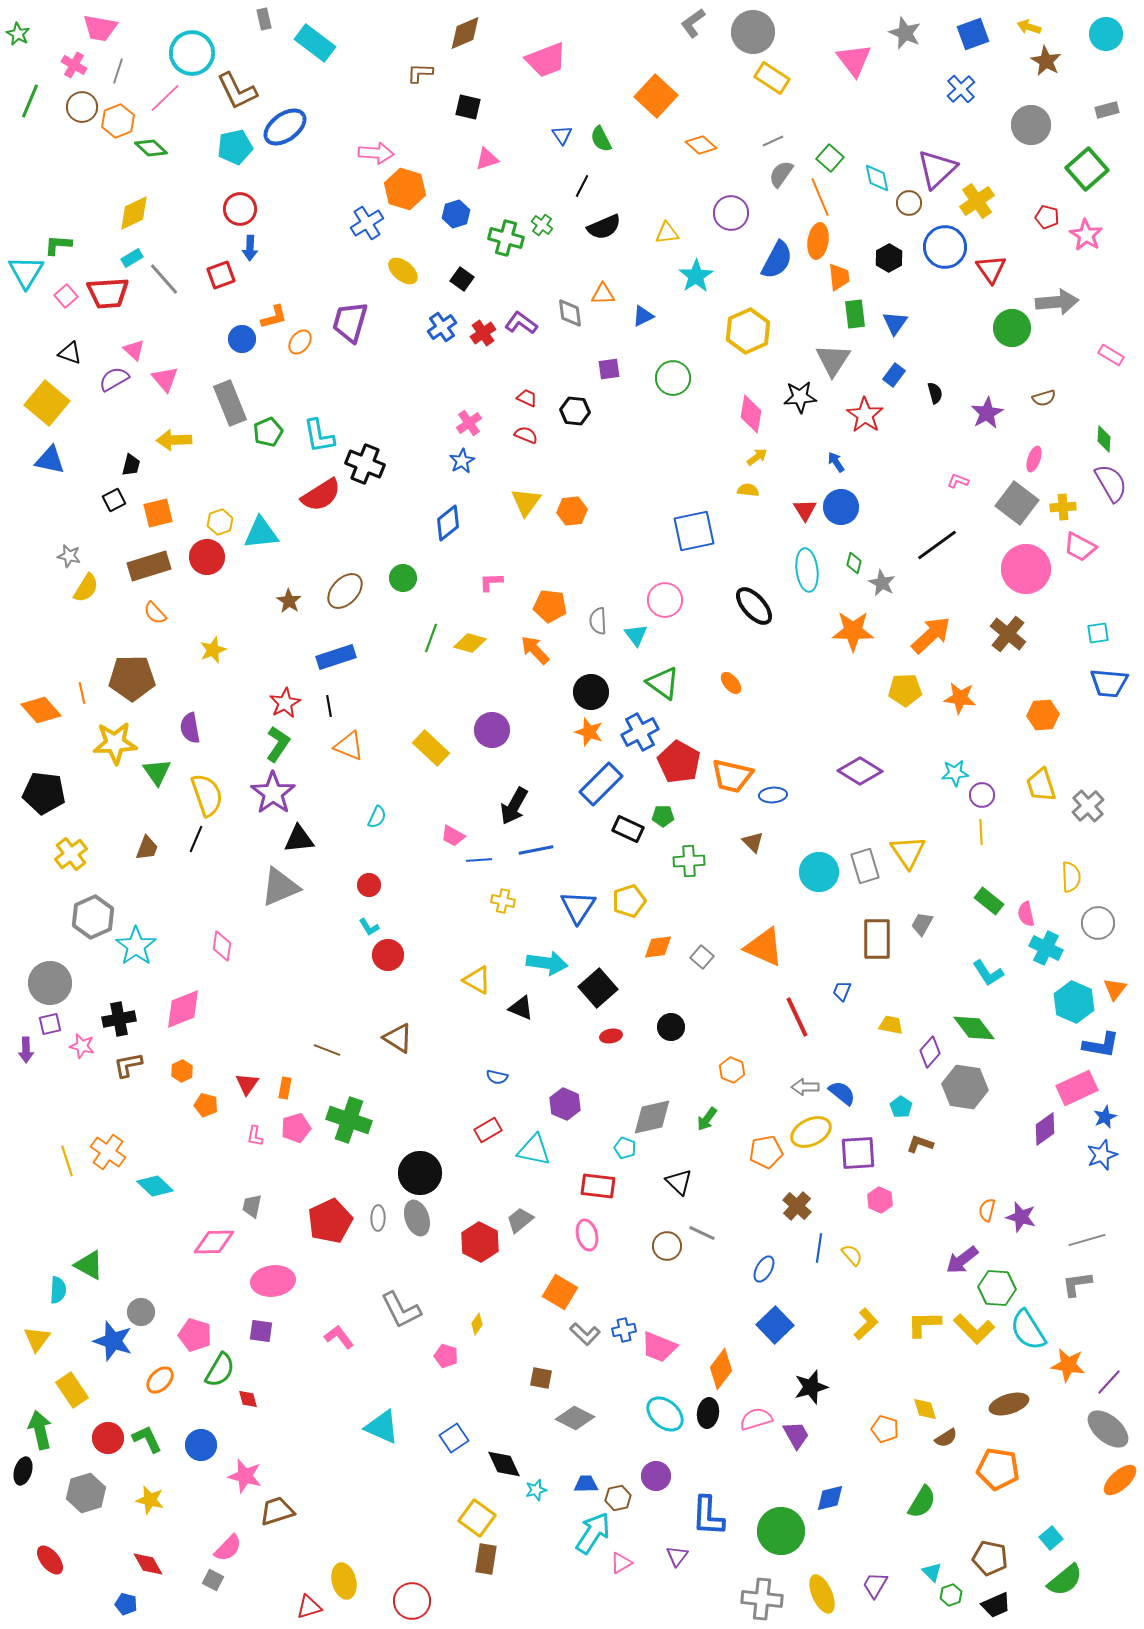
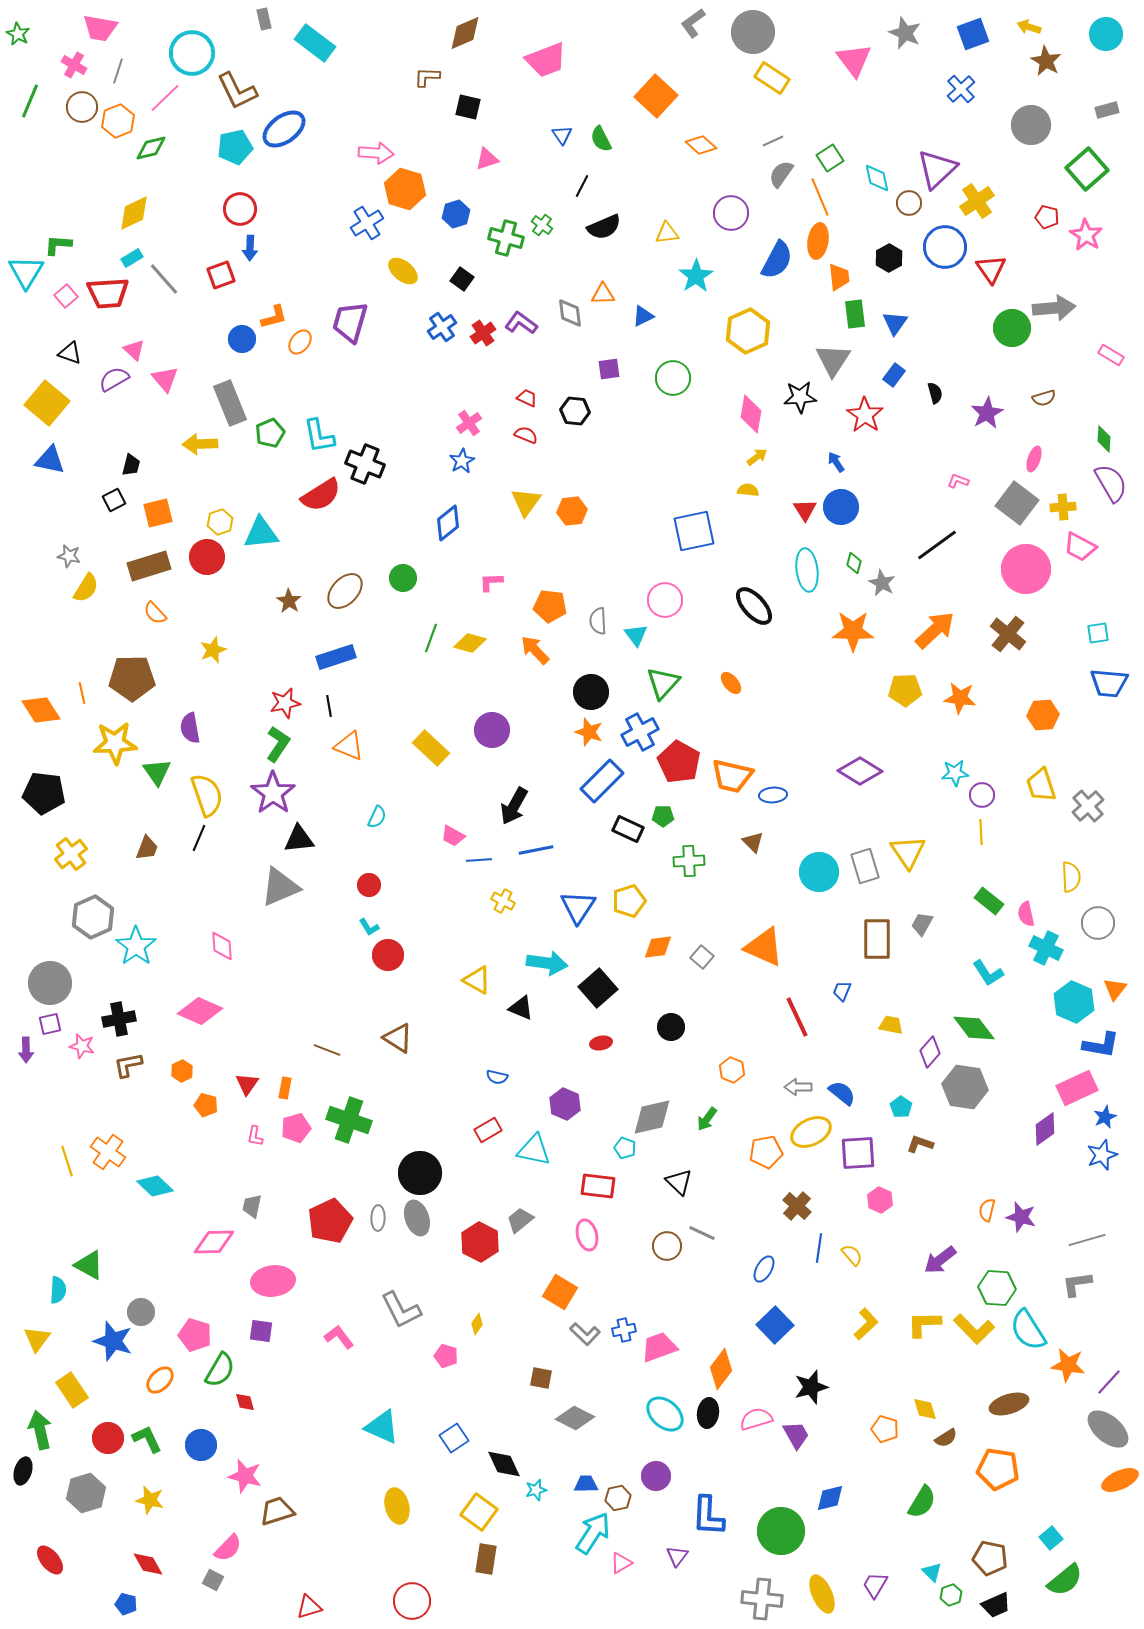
brown L-shape at (420, 73): moved 7 px right, 4 px down
blue ellipse at (285, 127): moved 1 px left, 2 px down
green diamond at (151, 148): rotated 56 degrees counterclockwise
green square at (830, 158): rotated 16 degrees clockwise
gray arrow at (1057, 302): moved 3 px left, 6 px down
green pentagon at (268, 432): moved 2 px right, 1 px down
yellow arrow at (174, 440): moved 26 px right, 4 px down
orange arrow at (931, 635): moved 4 px right, 5 px up
green triangle at (663, 683): rotated 36 degrees clockwise
red star at (285, 703): rotated 16 degrees clockwise
orange diamond at (41, 710): rotated 9 degrees clockwise
blue rectangle at (601, 784): moved 1 px right, 3 px up
black line at (196, 839): moved 3 px right, 1 px up
yellow cross at (503, 901): rotated 15 degrees clockwise
pink diamond at (222, 946): rotated 12 degrees counterclockwise
pink diamond at (183, 1009): moved 17 px right, 2 px down; rotated 45 degrees clockwise
red ellipse at (611, 1036): moved 10 px left, 7 px down
gray arrow at (805, 1087): moved 7 px left
purple arrow at (962, 1260): moved 22 px left
pink trapezoid at (659, 1347): rotated 138 degrees clockwise
red diamond at (248, 1399): moved 3 px left, 3 px down
orange ellipse at (1120, 1480): rotated 18 degrees clockwise
yellow square at (477, 1518): moved 2 px right, 6 px up
yellow ellipse at (344, 1581): moved 53 px right, 75 px up
